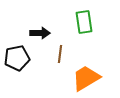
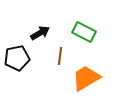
green rectangle: moved 10 px down; rotated 55 degrees counterclockwise
black arrow: rotated 30 degrees counterclockwise
brown line: moved 2 px down
